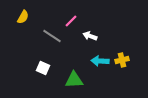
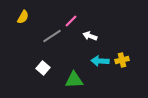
gray line: rotated 66 degrees counterclockwise
white square: rotated 16 degrees clockwise
